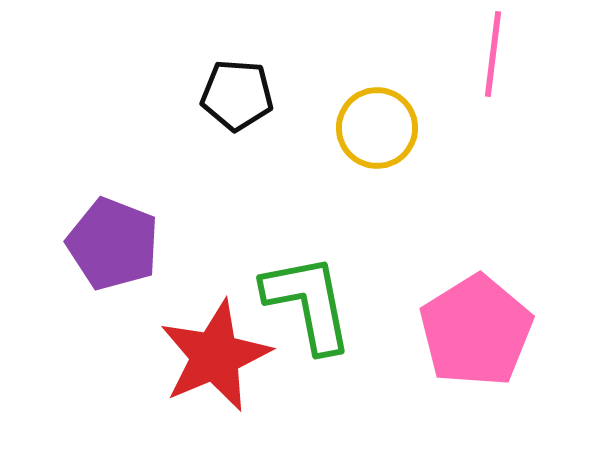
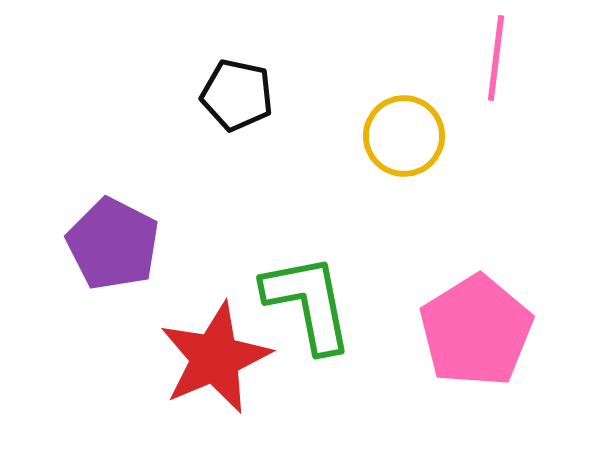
pink line: moved 3 px right, 4 px down
black pentagon: rotated 8 degrees clockwise
yellow circle: moved 27 px right, 8 px down
purple pentagon: rotated 6 degrees clockwise
red star: moved 2 px down
